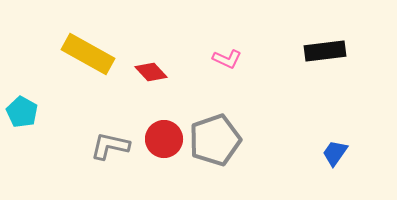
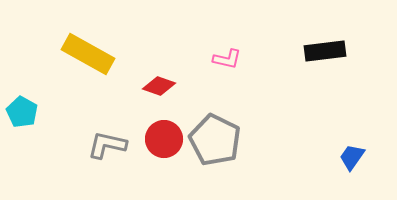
pink L-shape: rotated 12 degrees counterclockwise
red diamond: moved 8 px right, 14 px down; rotated 28 degrees counterclockwise
gray pentagon: rotated 27 degrees counterclockwise
gray L-shape: moved 3 px left, 1 px up
blue trapezoid: moved 17 px right, 4 px down
